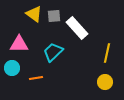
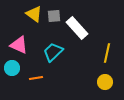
pink triangle: moved 1 px down; rotated 24 degrees clockwise
